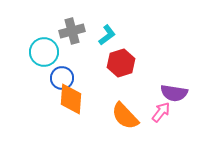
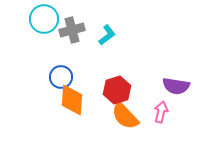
gray cross: moved 1 px up
cyan circle: moved 33 px up
red hexagon: moved 4 px left, 27 px down
blue circle: moved 1 px left, 1 px up
purple semicircle: moved 2 px right, 7 px up
orange diamond: moved 1 px right, 1 px down
pink arrow: rotated 25 degrees counterclockwise
